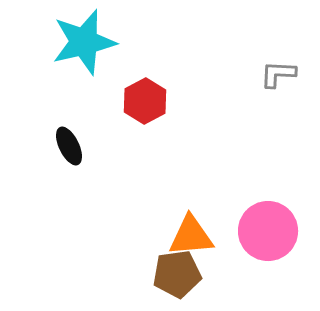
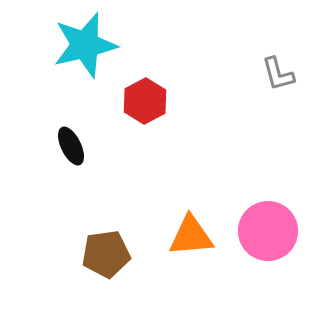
cyan star: moved 1 px right, 3 px down
gray L-shape: rotated 108 degrees counterclockwise
black ellipse: moved 2 px right
brown pentagon: moved 71 px left, 20 px up
